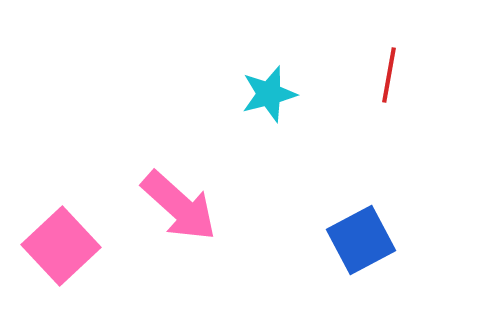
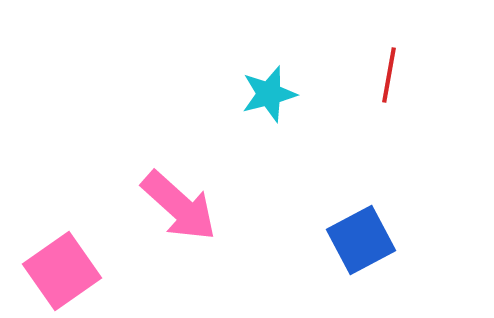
pink square: moved 1 px right, 25 px down; rotated 8 degrees clockwise
